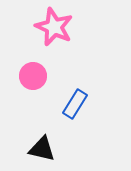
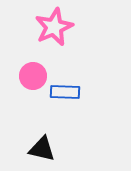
pink star: rotated 24 degrees clockwise
blue rectangle: moved 10 px left, 12 px up; rotated 60 degrees clockwise
